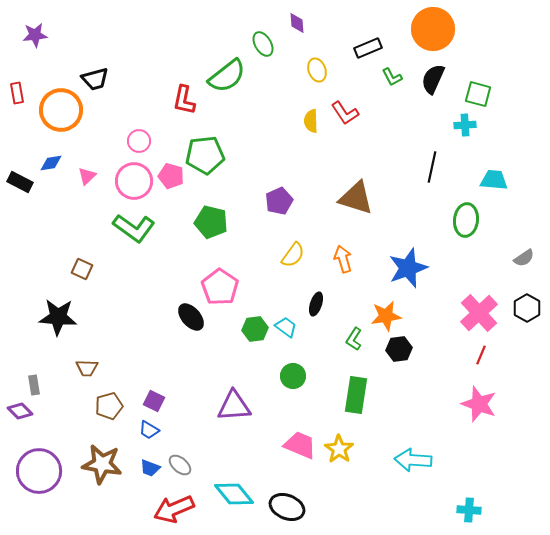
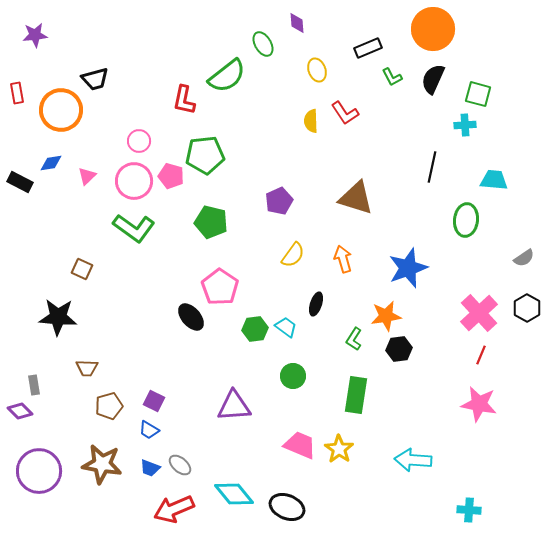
pink star at (479, 404): rotated 9 degrees counterclockwise
